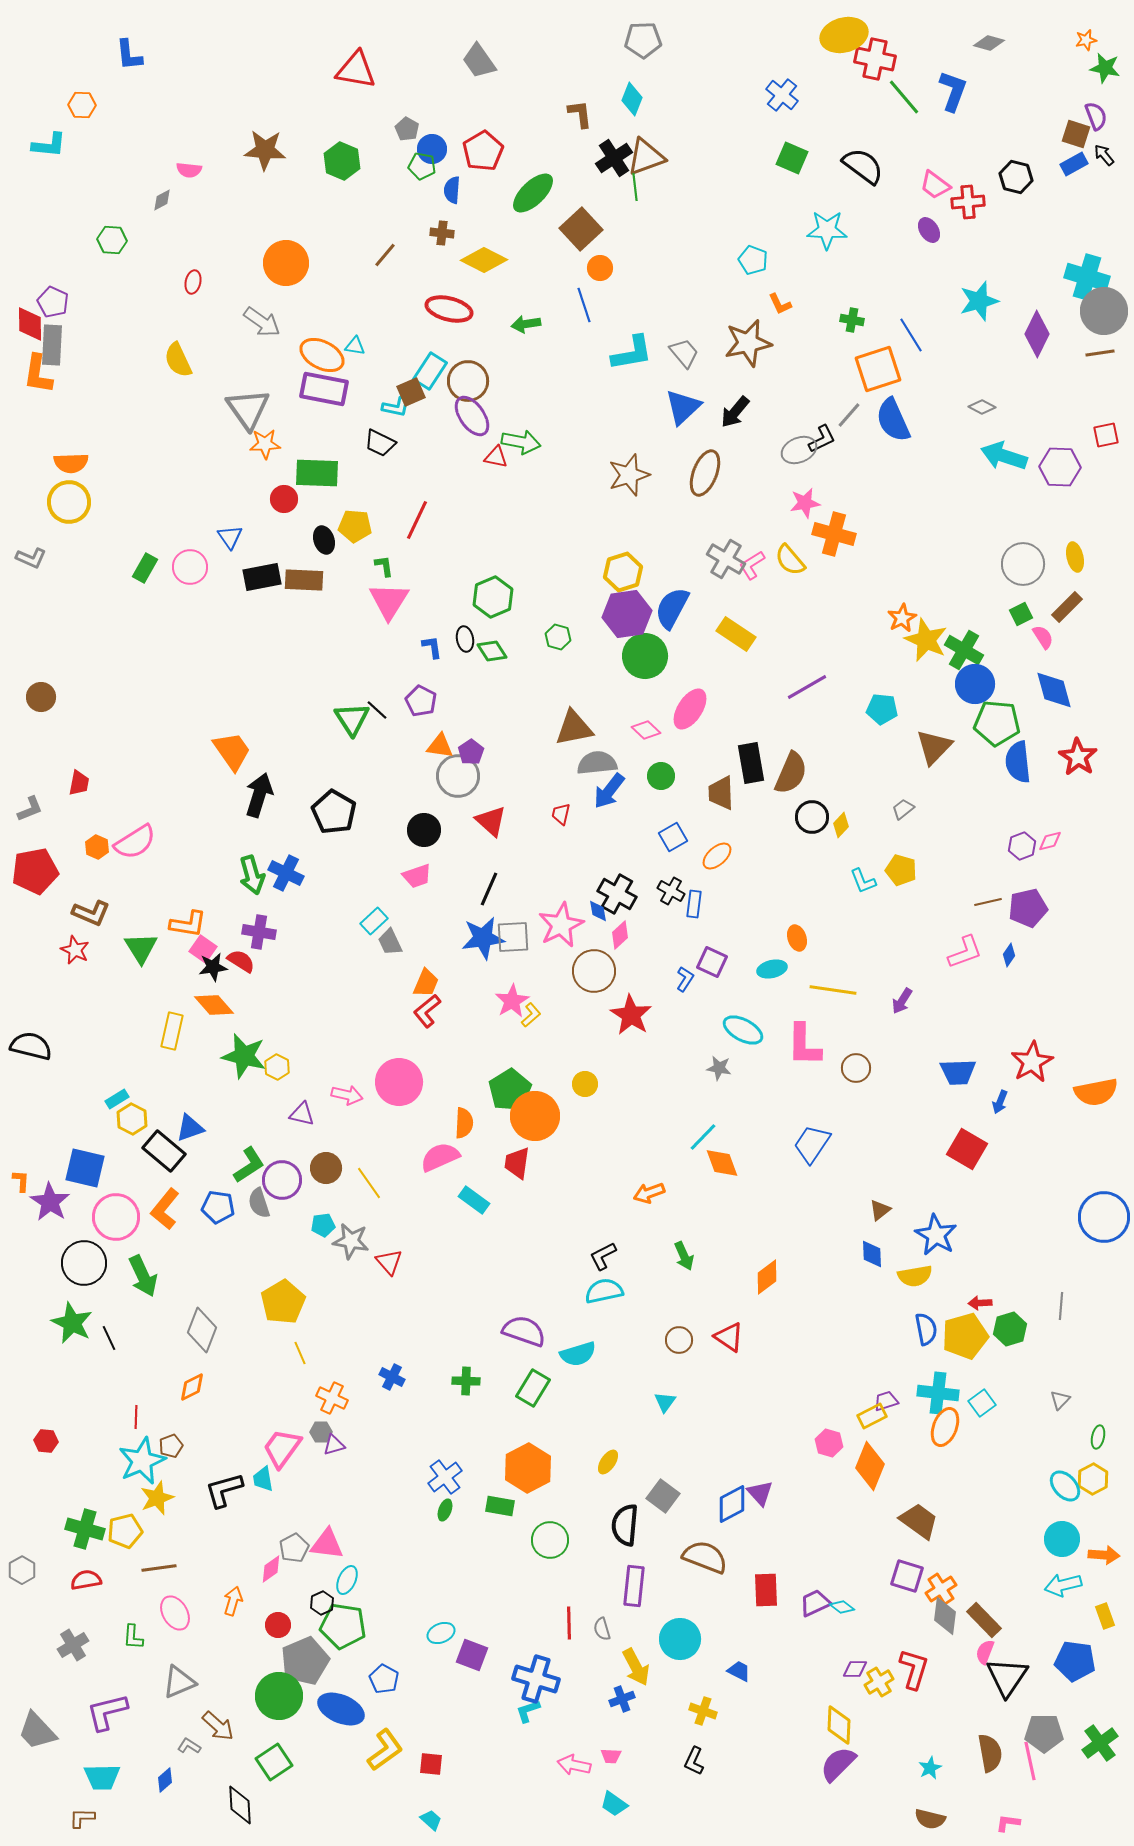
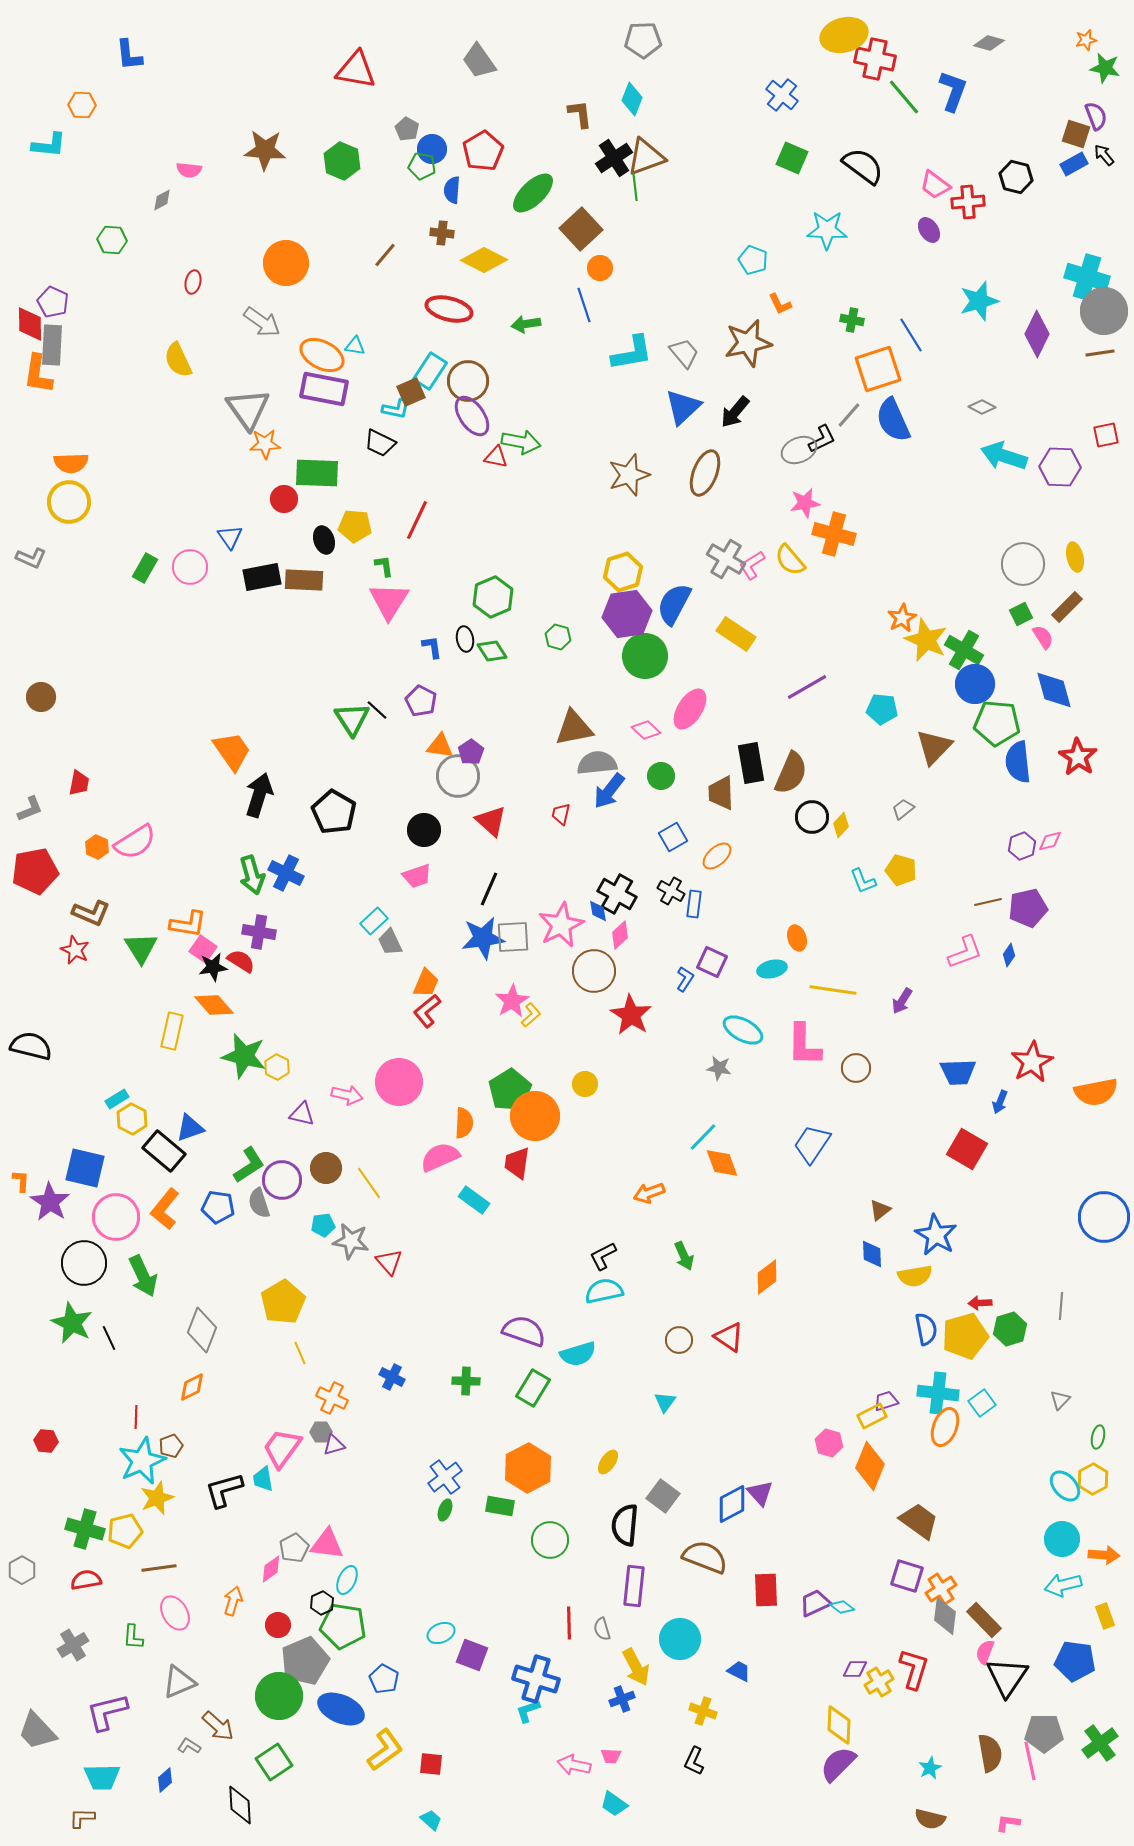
cyan L-shape at (396, 407): moved 2 px down
blue semicircle at (672, 608): moved 2 px right, 4 px up
